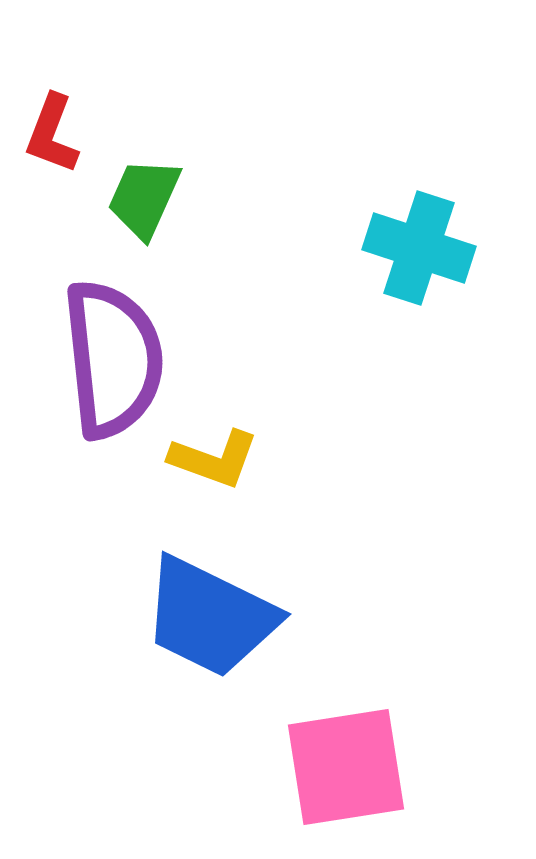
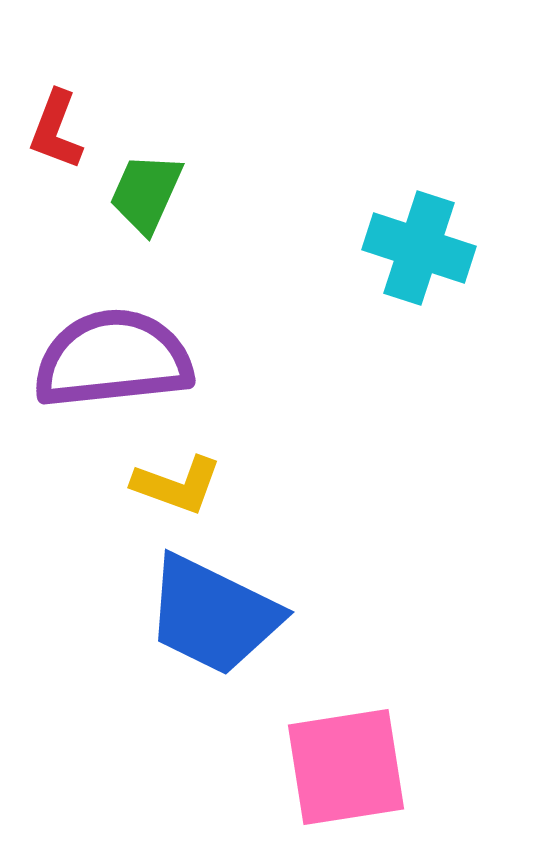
red L-shape: moved 4 px right, 4 px up
green trapezoid: moved 2 px right, 5 px up
purple semicircle: rotated 90 degrees counterclockwise
yellow L-shape: moved 37 px left, 26 px down
blue trapezoid: moved 3 px right, 2 px up
